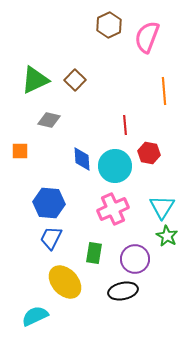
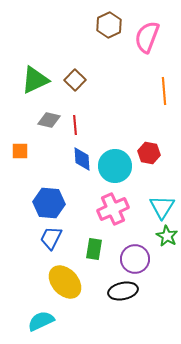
red line: moved 50 px left
green rectangle: moved 4 px up
cyan semicircle: moved 6 px right, 5 px down
